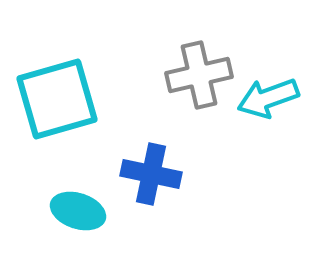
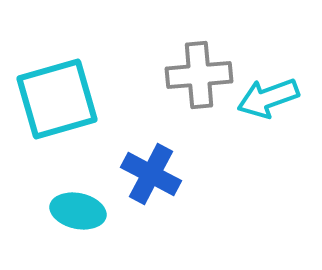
gray cross: rotated 8 degrees clockwise
blue cross: rotated 16 degrees clockwise
cyan ellipse: rotated 6 degrees counterclockwise
